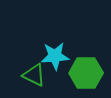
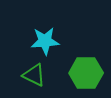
cyan star: moved 10 px left, 15 px up
